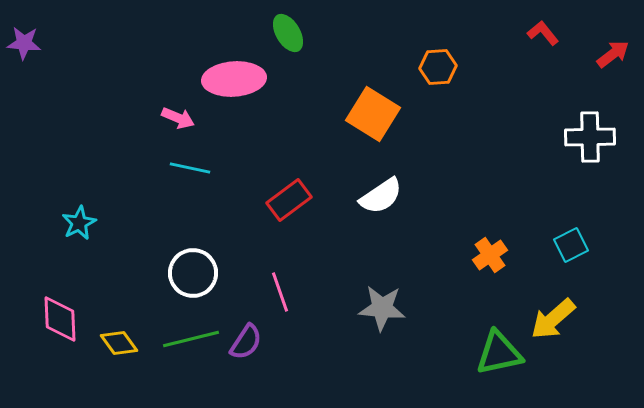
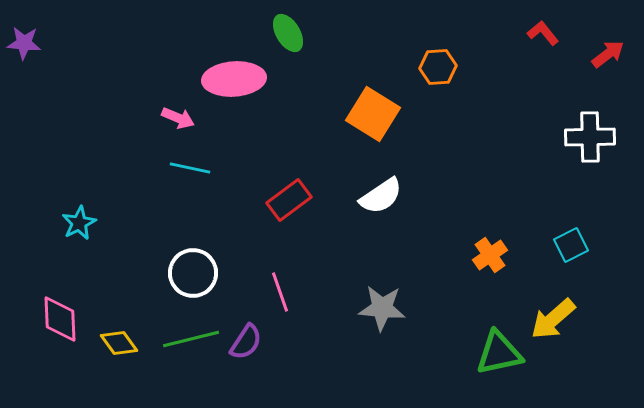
red arrow: moved 5 px left
